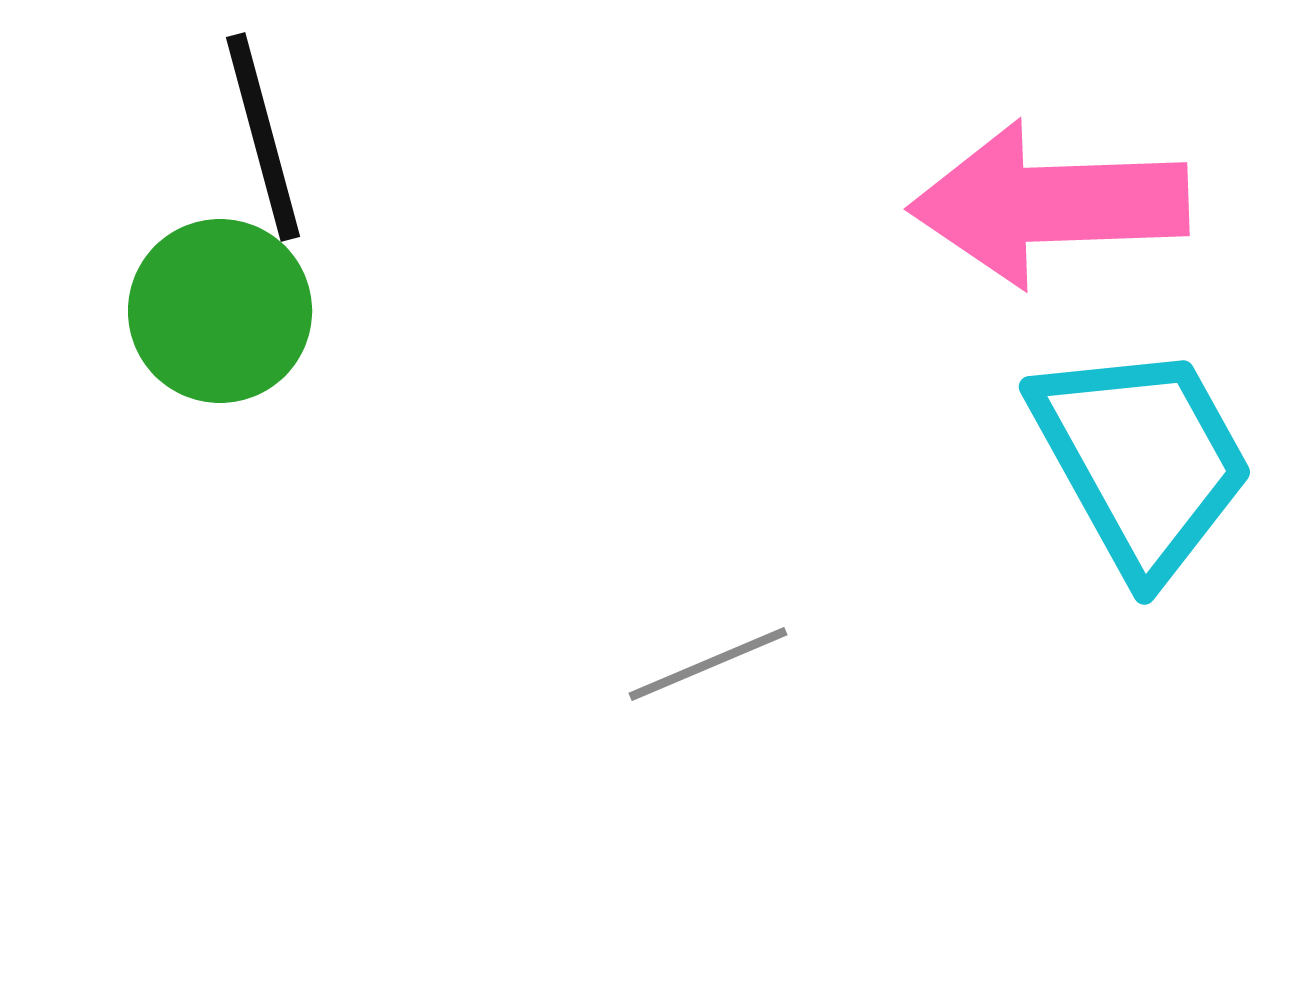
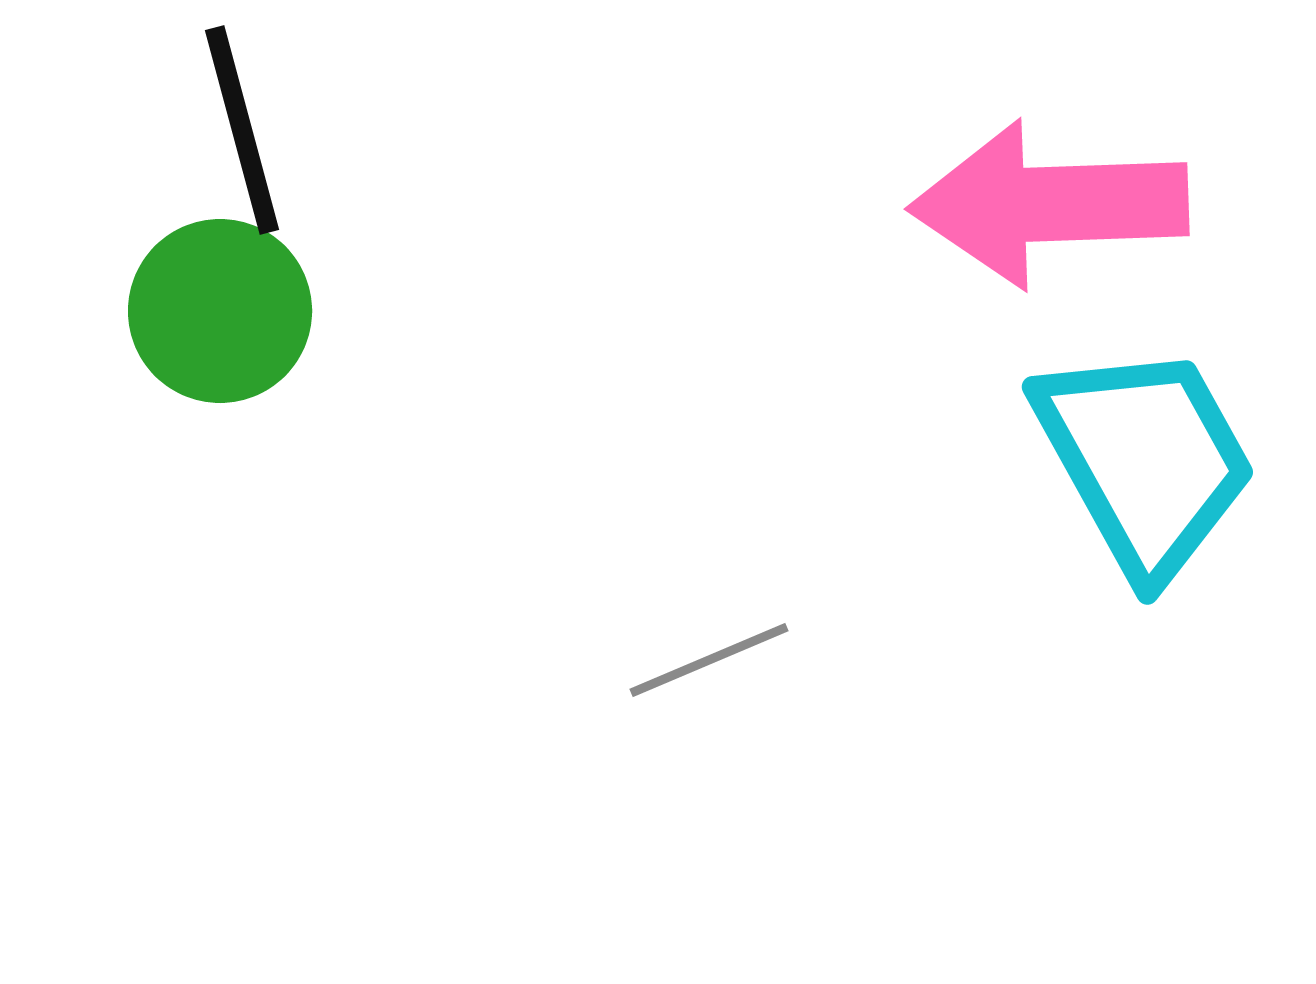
black line: moved 21 px left, 7 px up
cyan trapezoid: moved 3 px right
gray line: moved 1 px right, 4 px up
